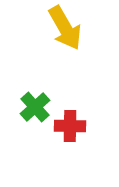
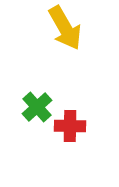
green cross: moved 2 px right
